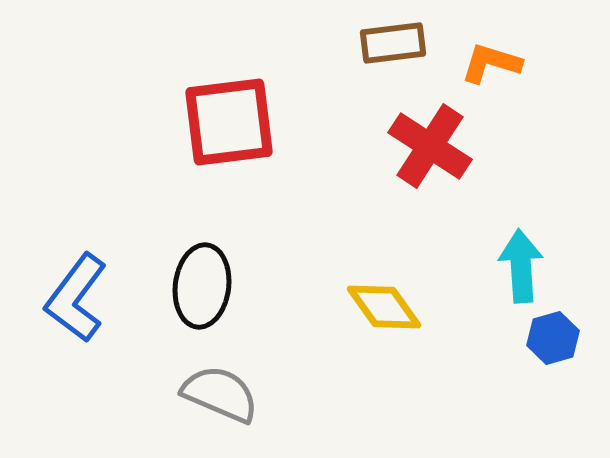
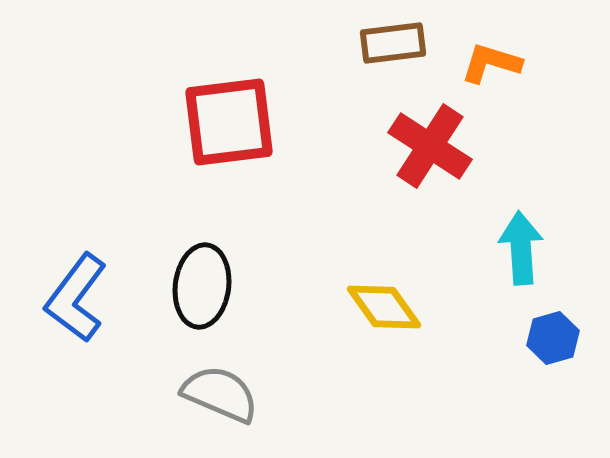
cyan arrow: moved 18 px up
